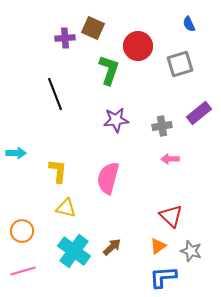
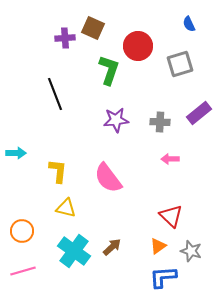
gray cross: moved 2 px left, 4 px up; rotated 12 degrees clockwise
pink semicircle: rotated 52 degrees counterclockwise
